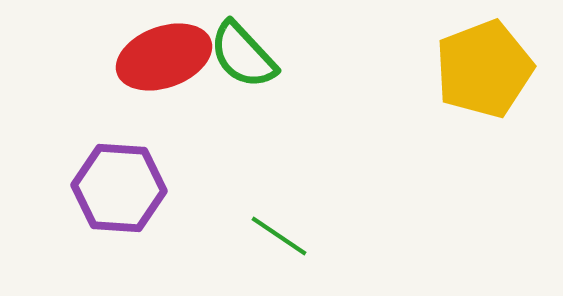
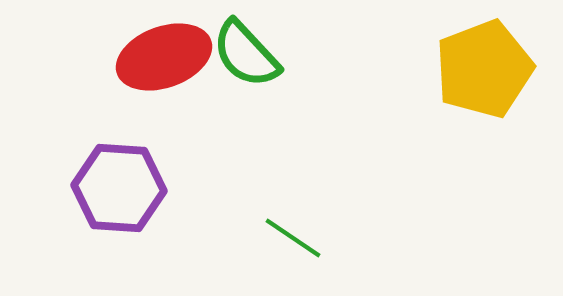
green semicircle: moved 3 px right, 1 px up
green line: moved 14 px right, 2 px down
